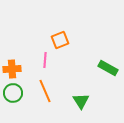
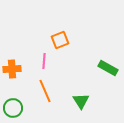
pink line: moved 1 px left, 1 px down
green circle: moved 15 px down
